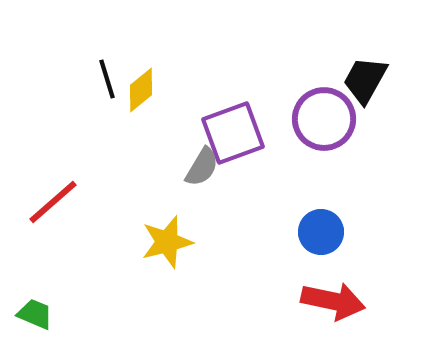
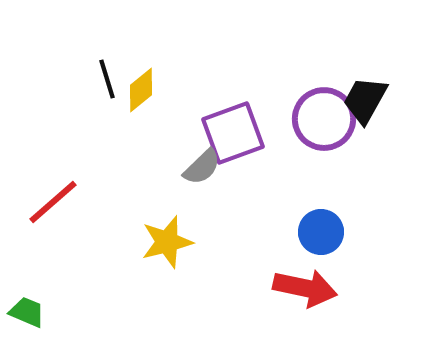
black trapezoid: moved 20 px down
gray semicircle: rotated 15 degrees clockwise
red arrow: moved 28 px left, 13 px up
green trapezoid: moved 8 px left, 2 px up
